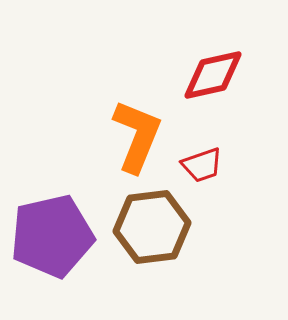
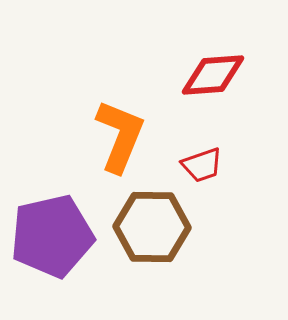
red diamond: rotated 8 degrees clockwise
orange L-shape: moved 17 px left
brown hexagon: rotated 8 degrees clockwise
